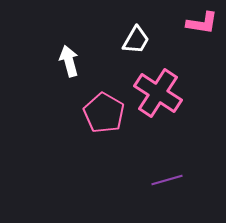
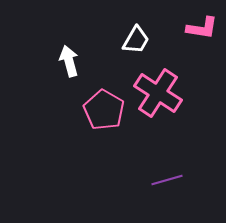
pink L-shape: moved 5 px down
pink pentagon: moved 3 px up
